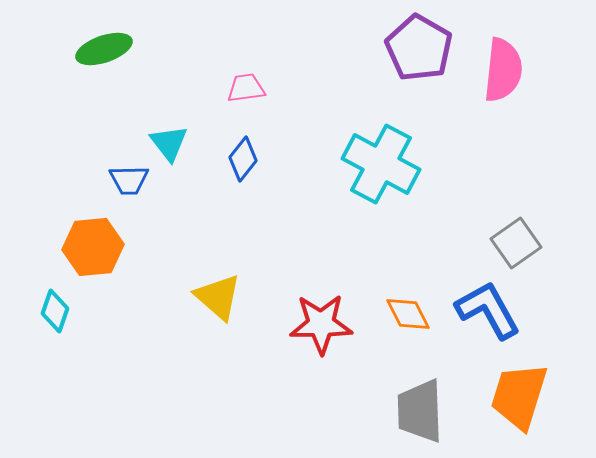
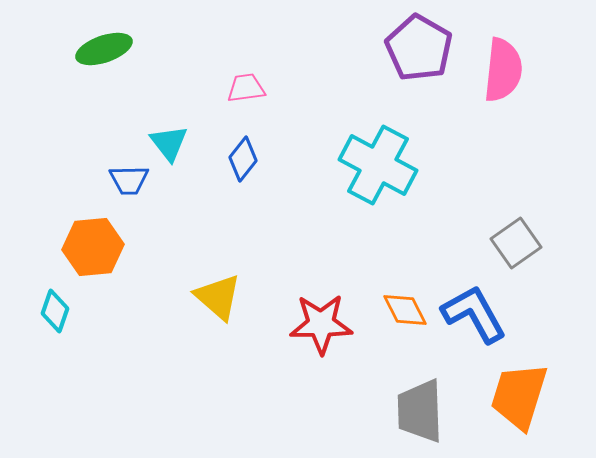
cyan cross: moved 3 px left, 1 px down
blue L-shape: moved 14 px left, 4 px down
orange diamond: moved 3 px left, 4 px up
